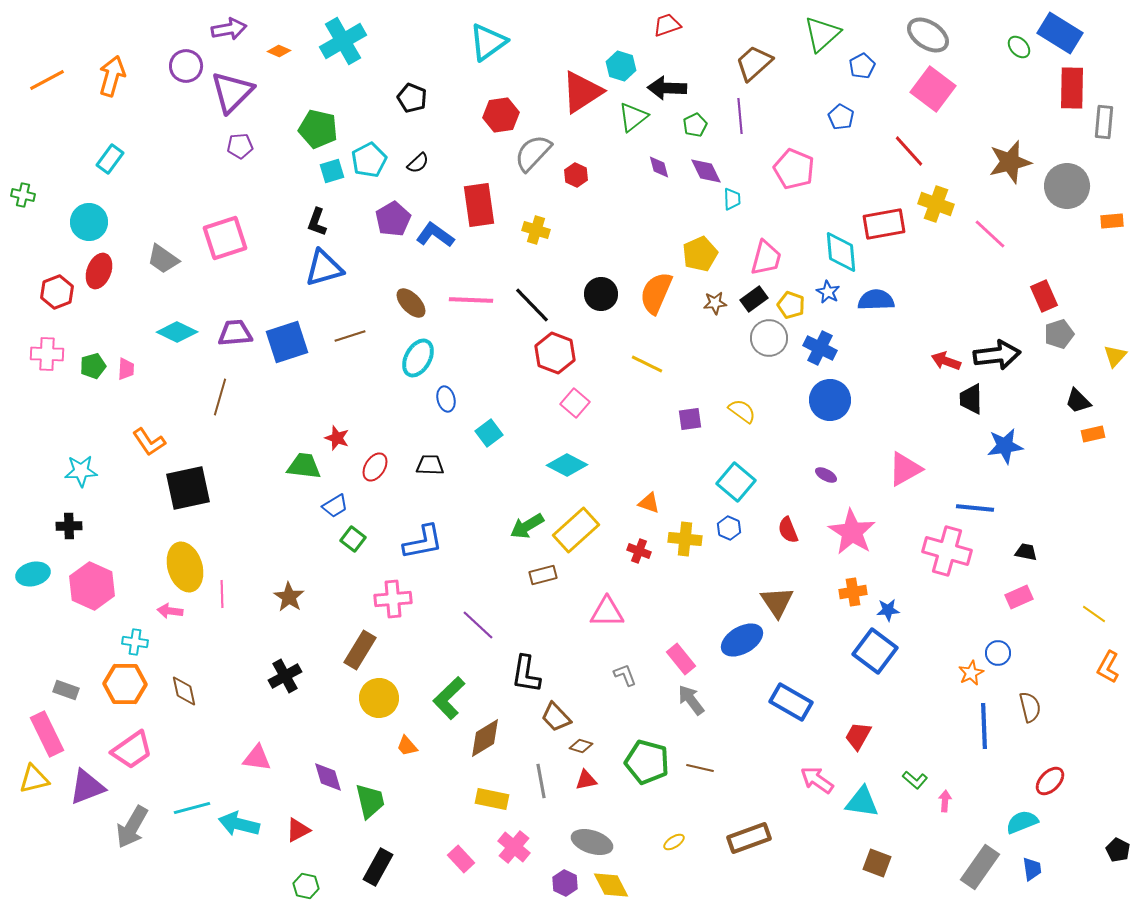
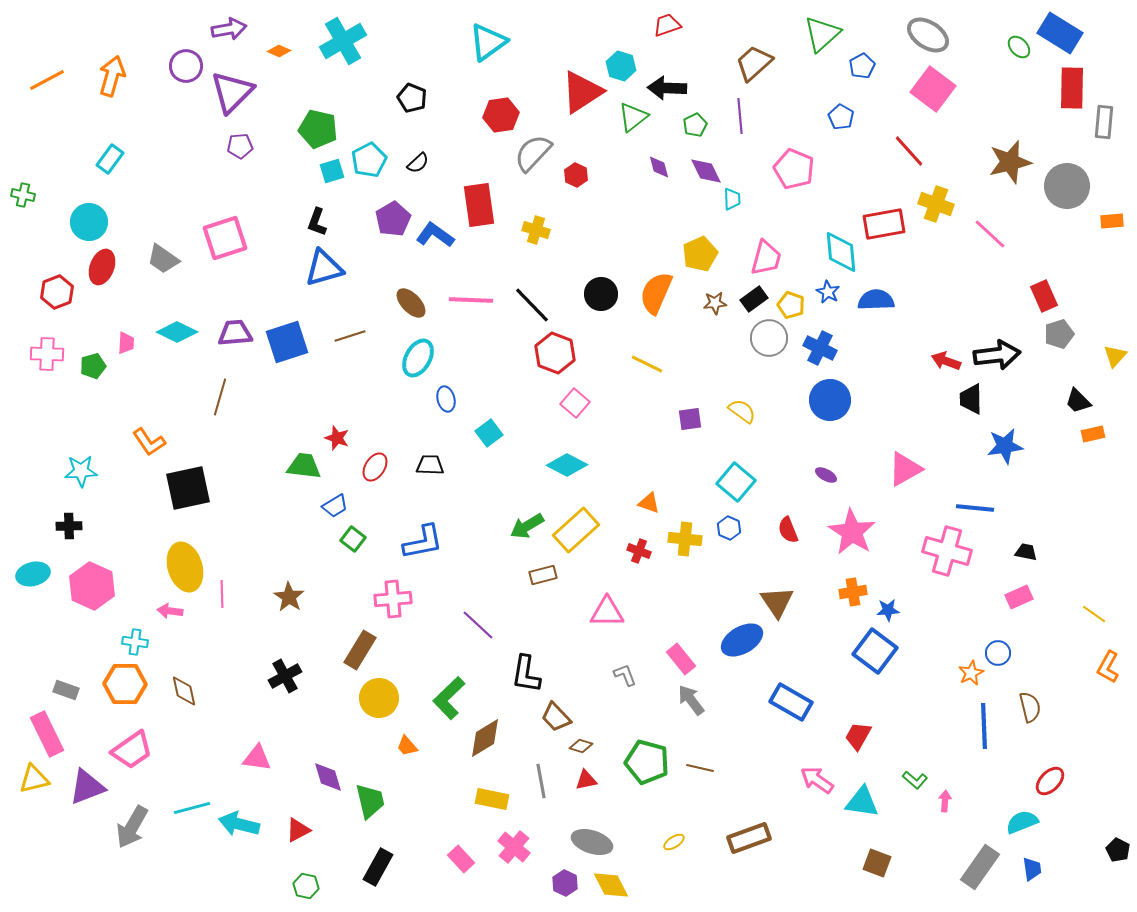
red ellipse at (99, 271): moved 3 px right, 4 px up
pink trapezoid at (126, 369): moved 26 px up
